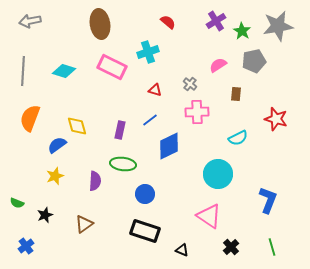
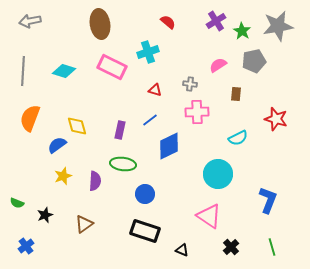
gray cross: rotated 32 degrees counterclockwise
yellow star: moved 8 px right
